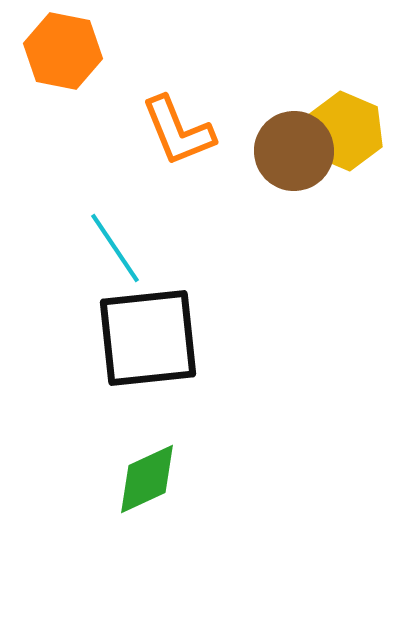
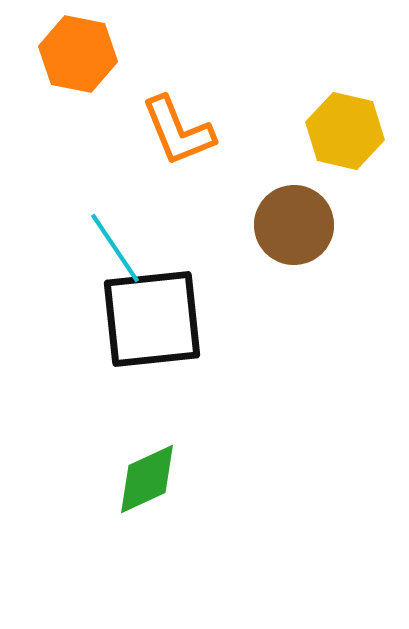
orange hexagon: moved 15 px right, 3 px down
yellow hexagon: rotated 10 degrees counterclockwise
brown circle: moved 74 px down
black square: moved 4 px right, 19 px up
